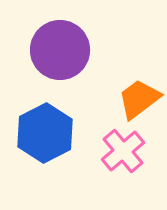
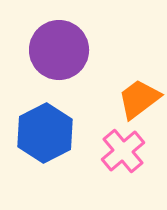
purple circle: moved 1 px left
